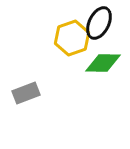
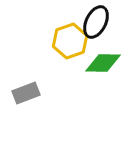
black ellipse: moved 3 px left, 1 px up
yellow hexagon: moved 2 px left, 3 px down
